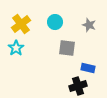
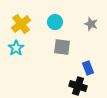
gray star: moved 2 px right, 1 px up
gray square: moved 5 px left, 1 px up
blue rectangle: rotated 56 degrees clockwise
black cross: rotated 36 degrees clockwise
